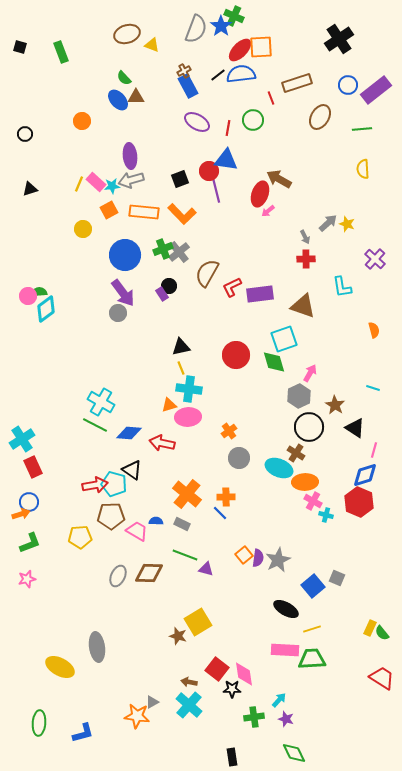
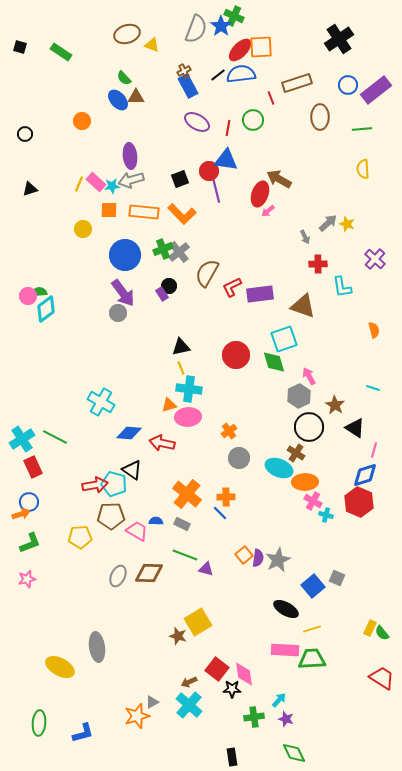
green rectangle at (61, 52): rotated 35 degrees counterclockwise
brown ellipse at (320, 117): rotated 30 degrees counterclockwise
orange square at (109, 210): rotated 30 degrees clockwise
red cross at (306, 259): moved 12 px right, 5 px down
pink arrow at (310, 373): moved 1 px left, 3 px down; rotated 60 degrees counterclockwise
green line at (95, 425): moved 40 px left, 12 px down
brown arrow at (189, 682): rotated 35 degrees counterclockwise
orange star at (137, 716): rotated 25 degrees counterclockwise
